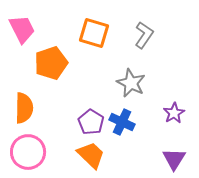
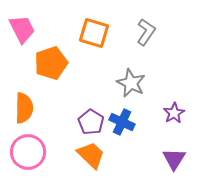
gray L-shape: moved 2 px right, 3 px up
